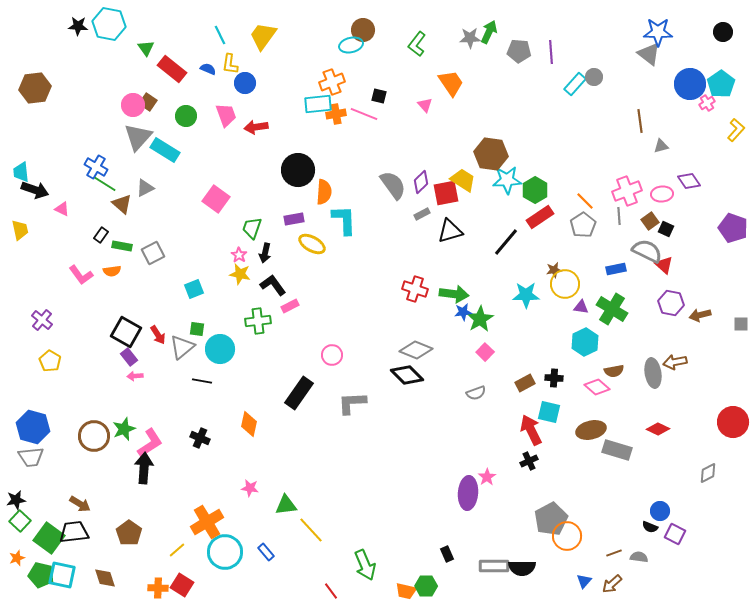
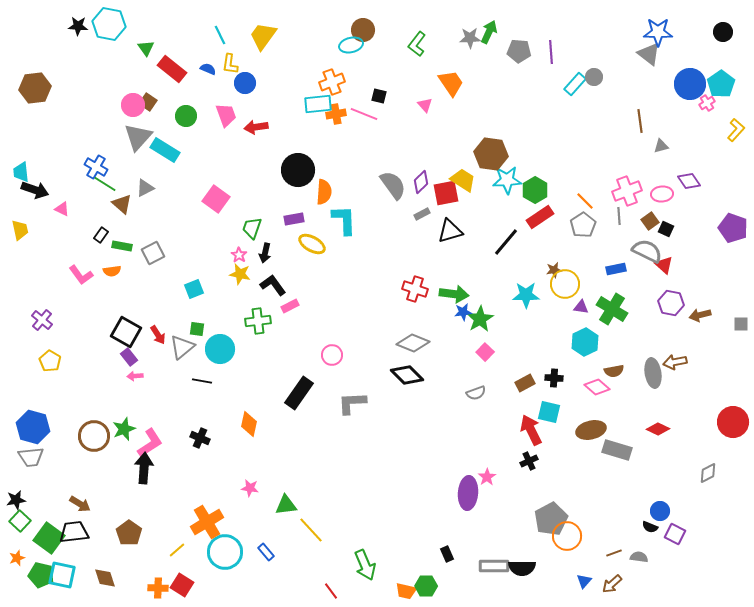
gray diamond at (416, 350): moved 3 px left, 7 px up
